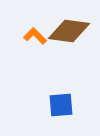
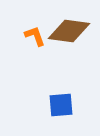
orange L-shape: rotated 25 degrees clockwise
